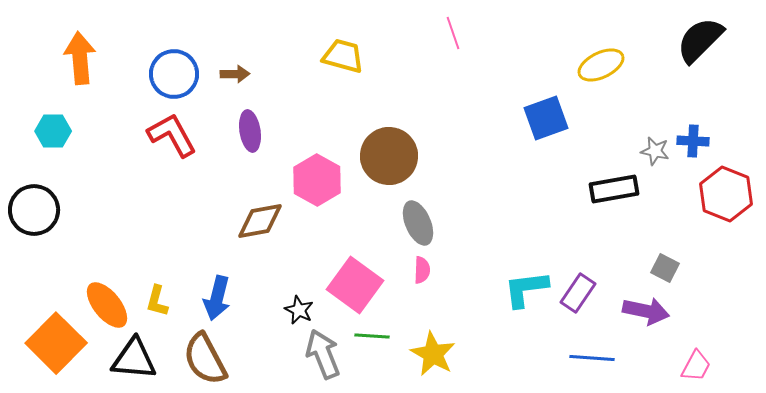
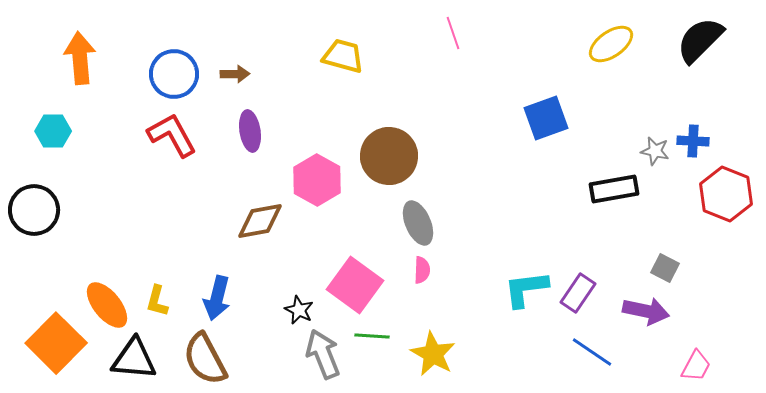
yellow ellipse: moved 10 px right, 21 px up; rotated 9 degrees counterclockwise
blue line: moved 6 px up; rotated 30 degrees clockwise
